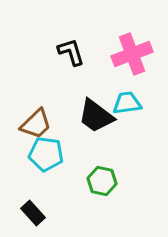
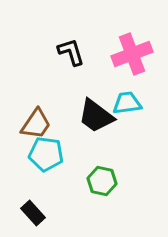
brown trapezoid: rotated 12 degrees counterclockwise
